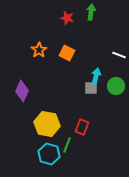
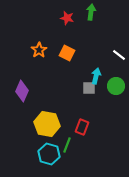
white line: rotated 16 degrees clockwise
gray square: moved 2 px left
